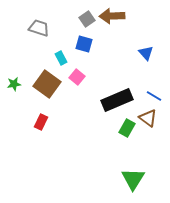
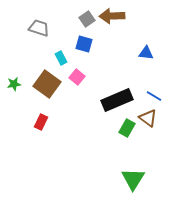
blue triangle: rotated 42 degrees counterclockwise
